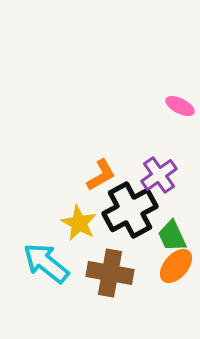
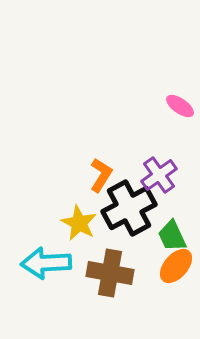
pink ellipse: rotated 8 degrees clockwise
orange L-shape: rotated 28 degrees counterclockwise
black cross: moved 1 px left, 2 px up
cyan arrow: rotated 42 degrees counterclockwise
